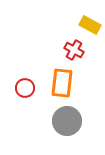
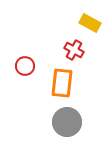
yellow rectangle: moved 2 px up
red circle: moved 22 px up
gray circle: moved 1 px down
